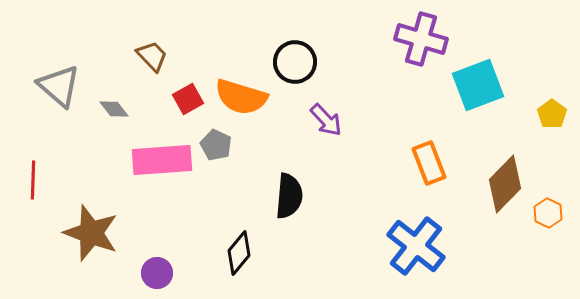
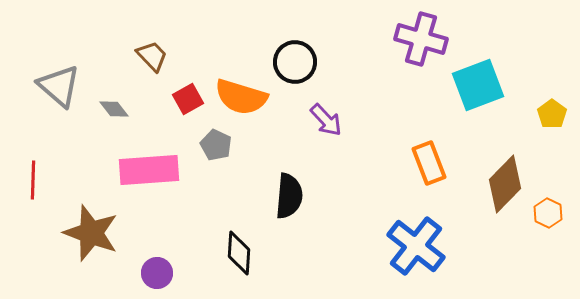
pink rectangle: moved 13 px left, 10 px down
black diamond: rotated 36 degrees counterclockwise
